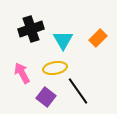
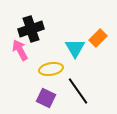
cyan triangle: moved 12 px right, 8 px down
yellow ellipse: moved 4 px left, 1 px down
pink arrow: moved 2 px left, 23 px up
purple square: moved 1 px down; rotated 12 degrees counterclockwise
